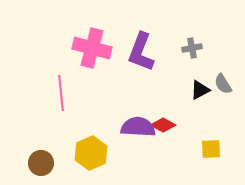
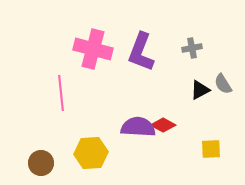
pink cross: moved 1 px right, 1 px down
yellow hexagon: rotated 20 degrees clockwise
